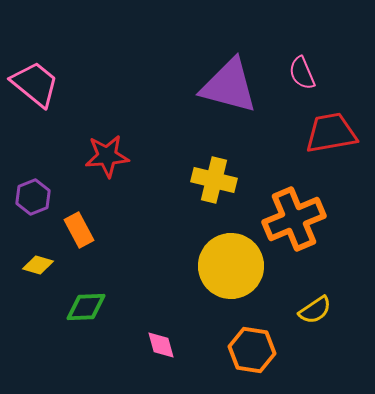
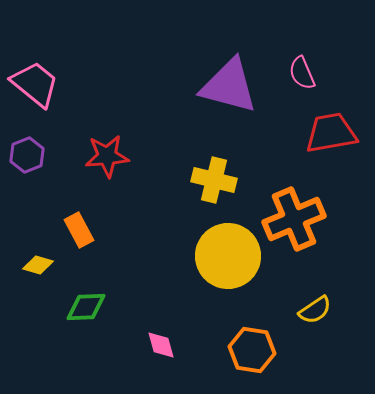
purple hexagon: moved 6 px left, 42 px up
yellow circle: moved 3 px left, 10 px up
